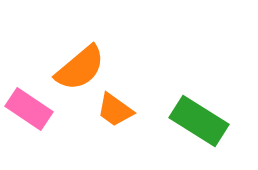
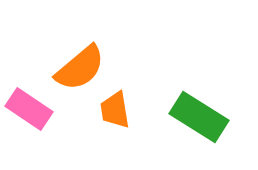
orange trapezoid: rotated 45 degrees clockwise
green rectangle: moved 4 px up
